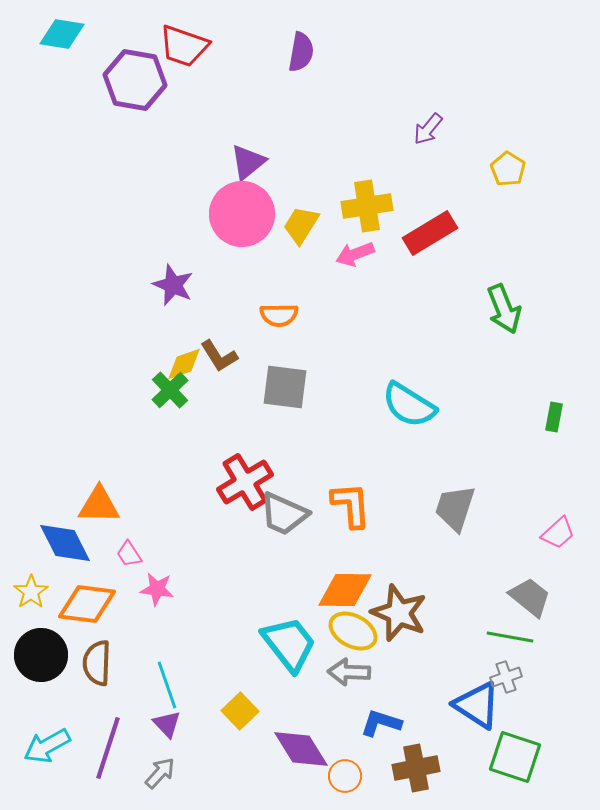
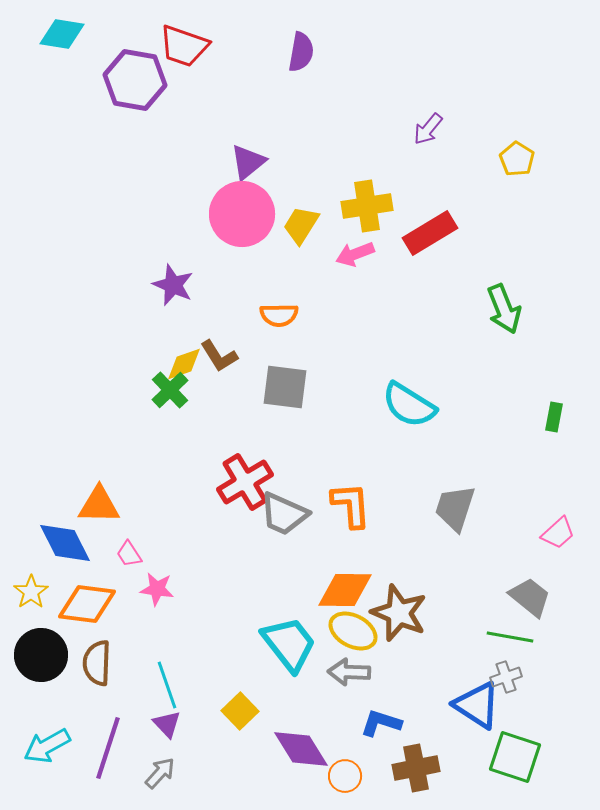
yellow pentagon at (508, 169): moved 9 px right, 10 px up
